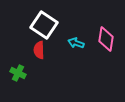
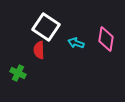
white square: moved 2 px right, 2 px down
